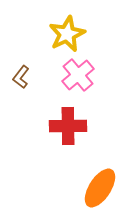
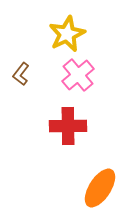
brown L-shape: moved 3 px up
